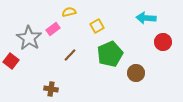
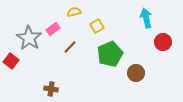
yellow semicircle: moved 5 px right
cyan arrow: rotated 72 degrees clockwise
brown line: moved 8 px up
